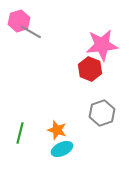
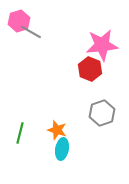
cyan ellipse: rotated 55 degrees counterclockwise
